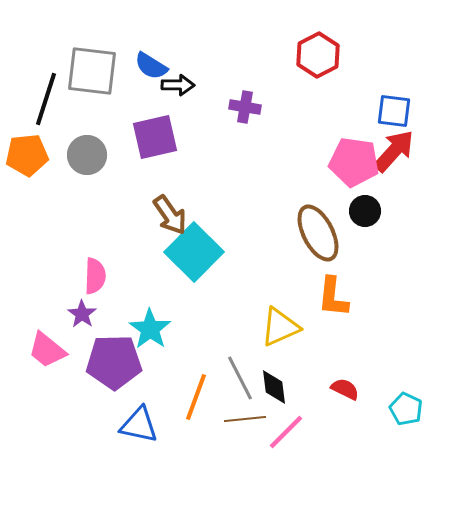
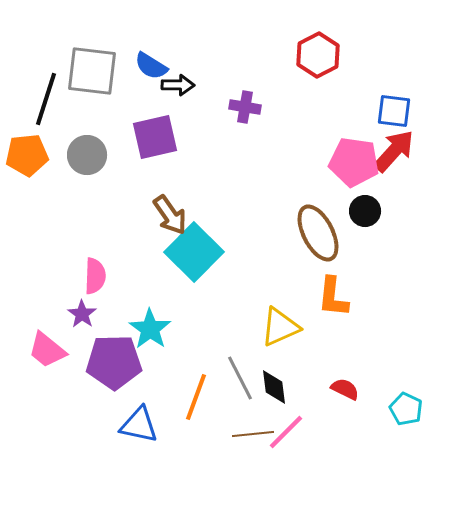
brown line: moved 8 px right, 15 px down
